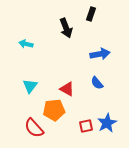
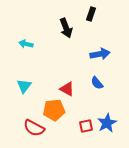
cyan triangle: moved 6 px left
red semicircle: rotated 20 degrees counterclockwise
